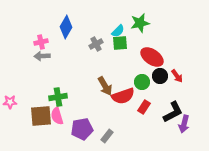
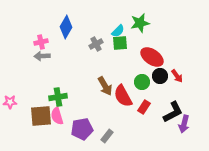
red semicircle: rotated 80 degrees clockwise
